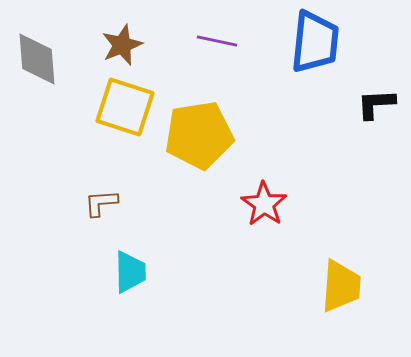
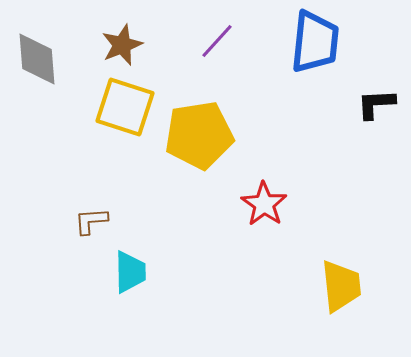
purple line: rotated 60 degrees counterclockwise
brown L-shape: moved 10 px left, 18 px down
yellow trapezoid: rotated 10 degrees counterclockwise
